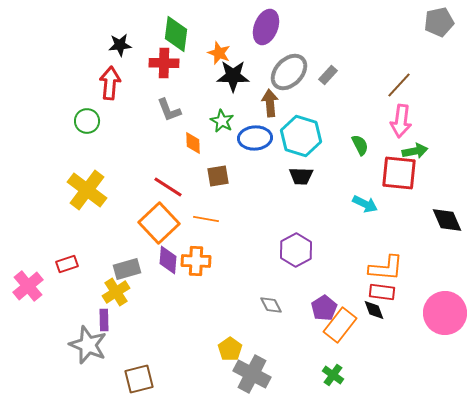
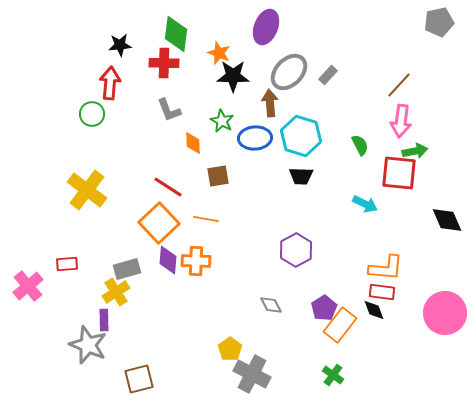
green circle at (87, 121): moved 5 px right, 7 px up
red rectangle at (67, 264): rotated 15 degrees clockwise
